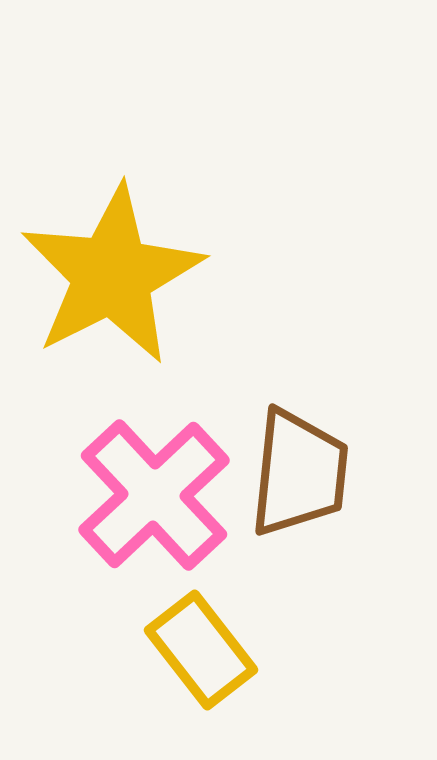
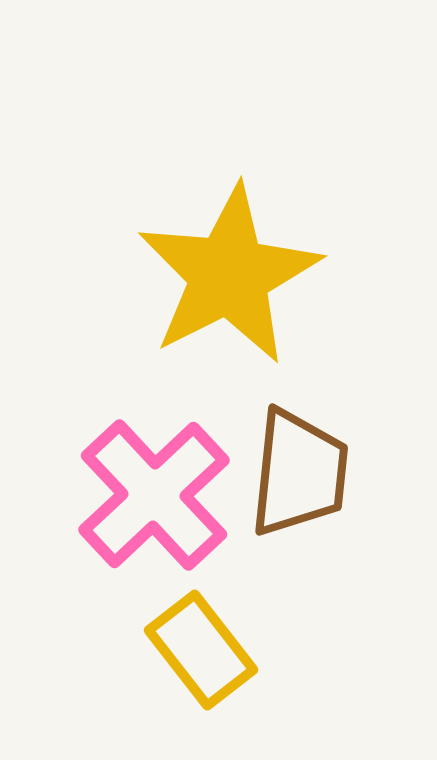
yellow star: moved 117 px right
